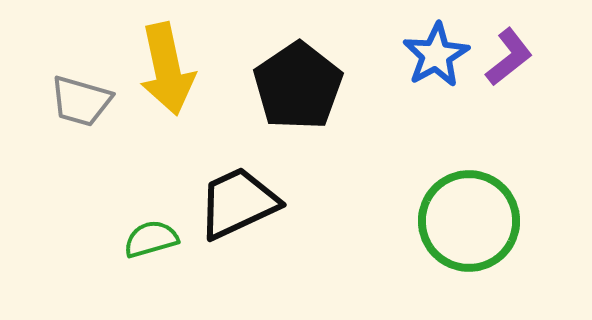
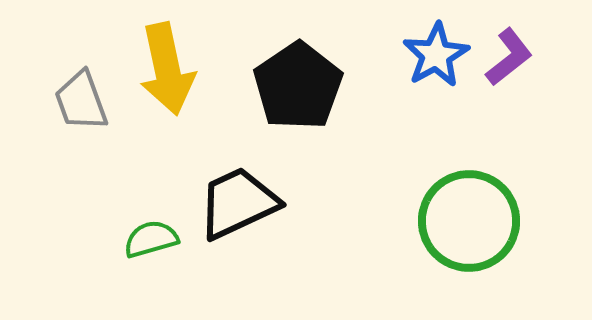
gray trapezoid: rotated 54 degrees clockwise
